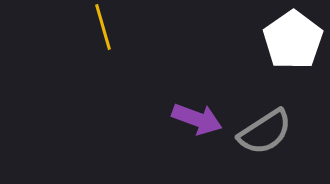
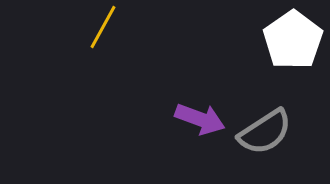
yellow line: rotated 45 degrees clockwise
purple arrow: moved 3 px right
